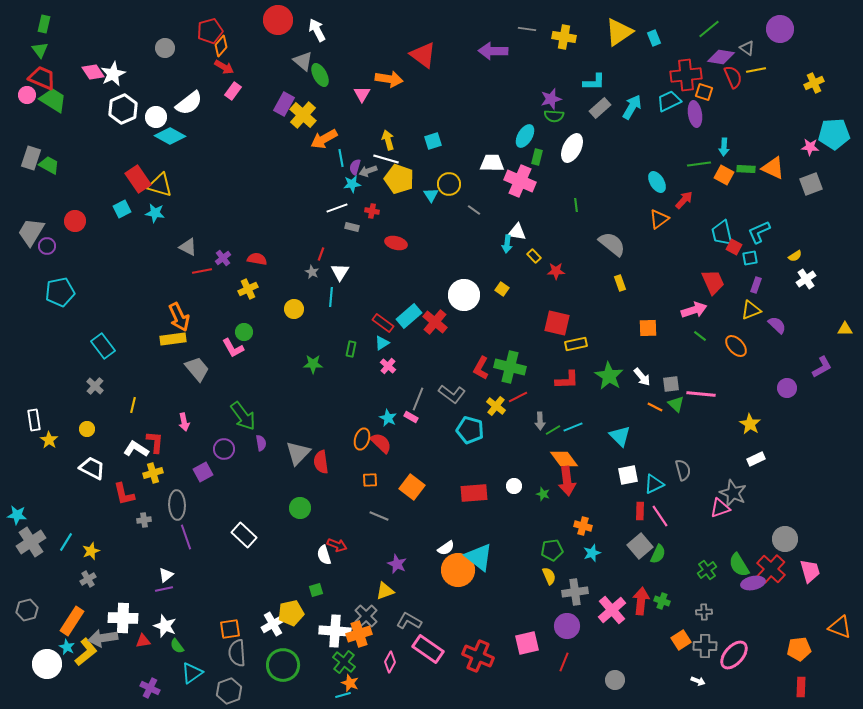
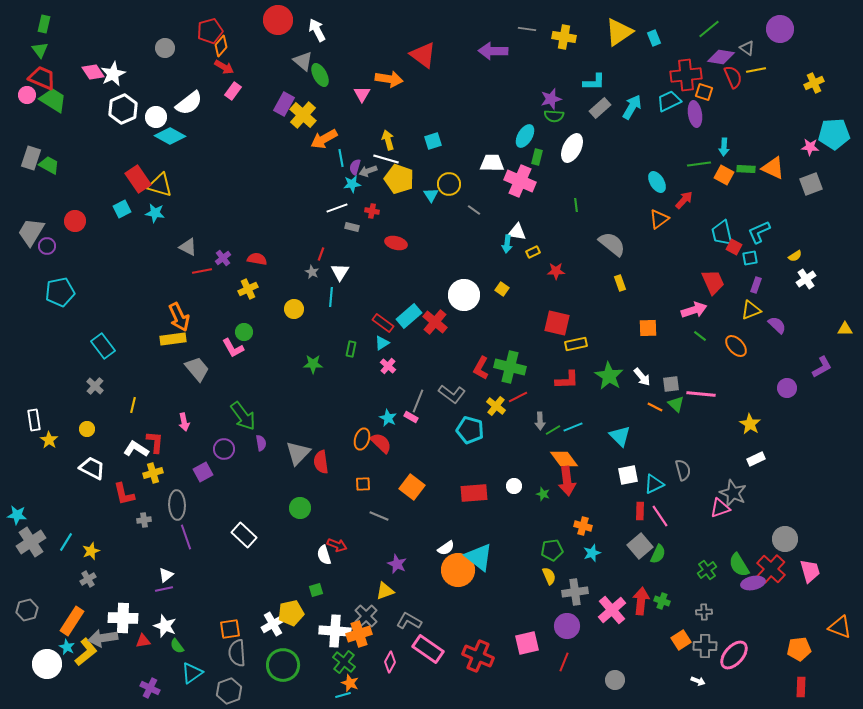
yellow rectangle at (534, 256): moved 1 px left, 4 px up; rotated 72 degrees counterclockwise
gray line at (418, 399): moved 2 px down
orange square at (370, 480): moved 7 px left, 4 px down
